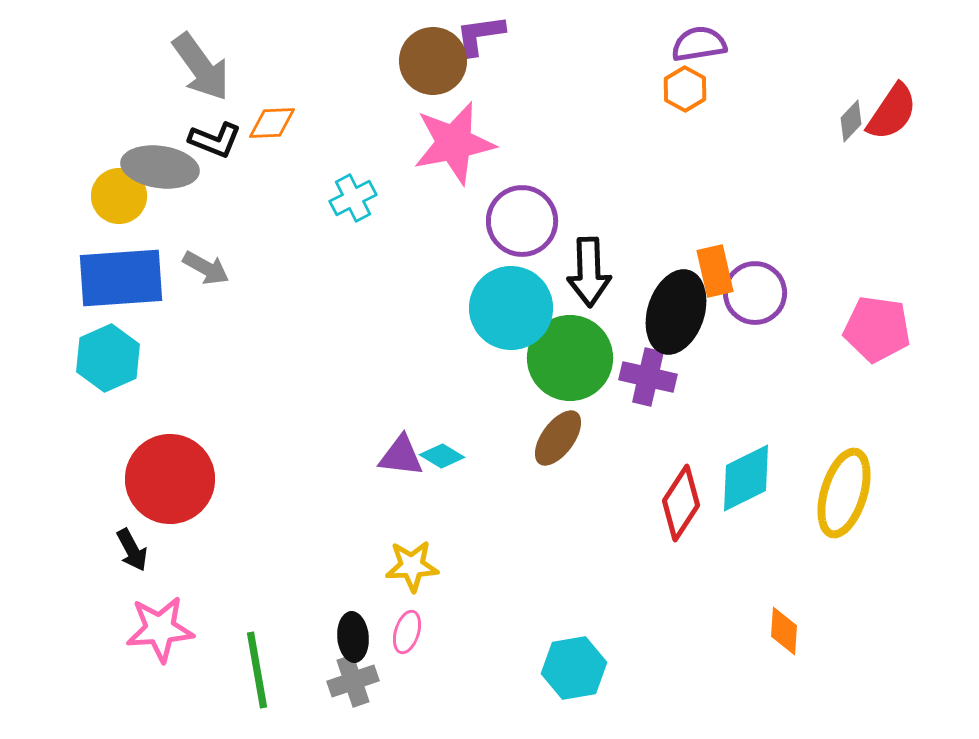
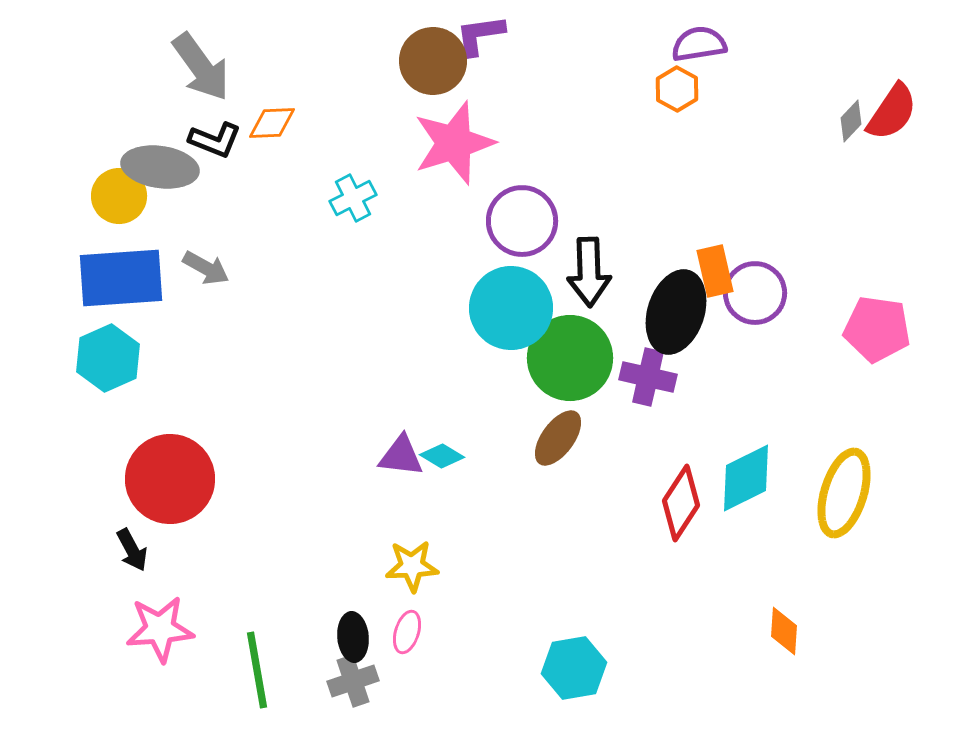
orange hexagon at (685, 89): moved 8 px left
pink star at (454, 143): rotated 6 degrees counterclockwise
